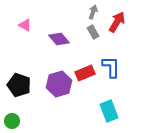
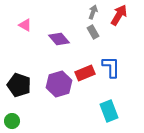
red arrow: moved 2 px right, 7 px up
